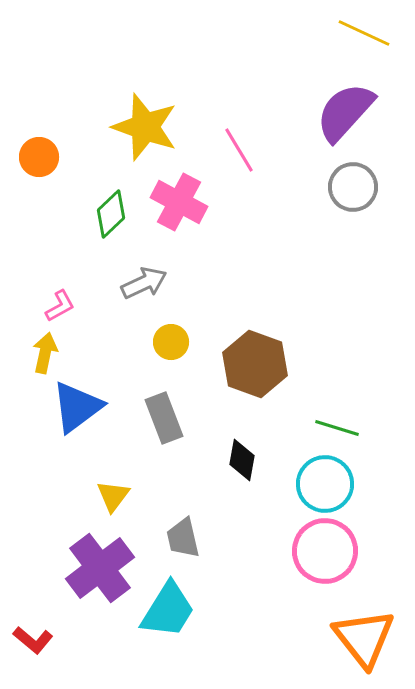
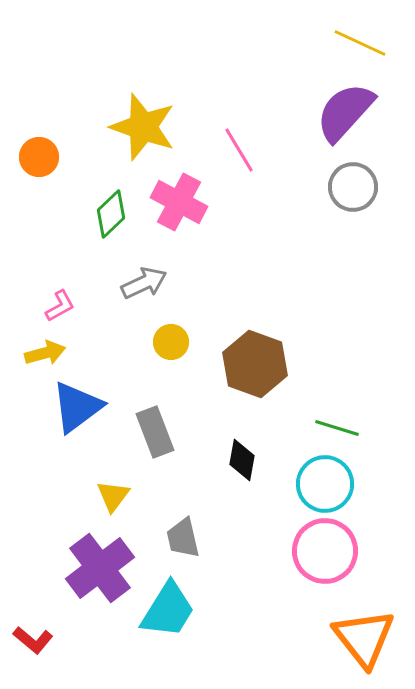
yellow line: moved 4 px left, 10 px down
yellow star: moved 2 px left
yellow arrow: rotated 63 degrees clockwise
gray rectangle: moved 9 px left, 14 px down
